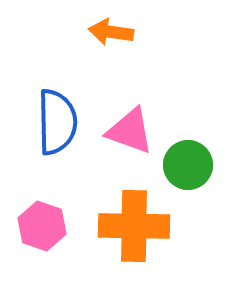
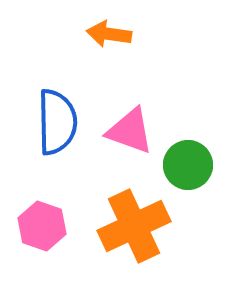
orange arrow: moved 2 px left, 2 px down
orange cross: rotated 26 degrees counterclockwise
